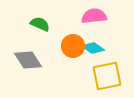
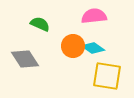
gray diamond: moved 3 px left, 1 px up
yellow square: rotated 20 degrees clockwise
